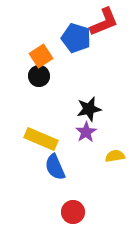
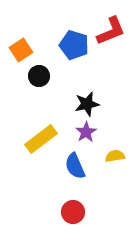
red L-shape: moved 7 px right, 9 px down
blue pentagon: moved 2 px left, 7 px down
orange square: moved 20 px left, 6 px up
black star: moved 2 px left, 5 px up
yellow rectangle: rotated 60 degrees counterclockwise
blue semicircle: moved 20 px right, 1 px up
